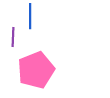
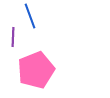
blue line: rotated 20 degrees counterclockwise
